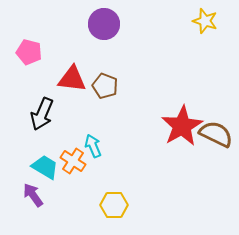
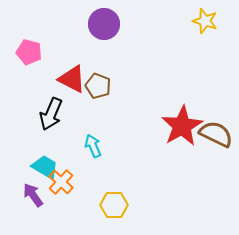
red triangle: rotated 20 degrees clockwise
brown pentagon: moved 7 px left
black arrow: moved 9 px right
orange cross: moved 12 px left, 21 px down; rotated 10 degrees clockwise
